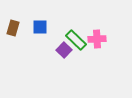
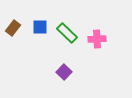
brown rectangle: rotated 21 degrees clockwise
green rectangle: moved 9 px left, 7 px up
purple square: moved 22 px down
